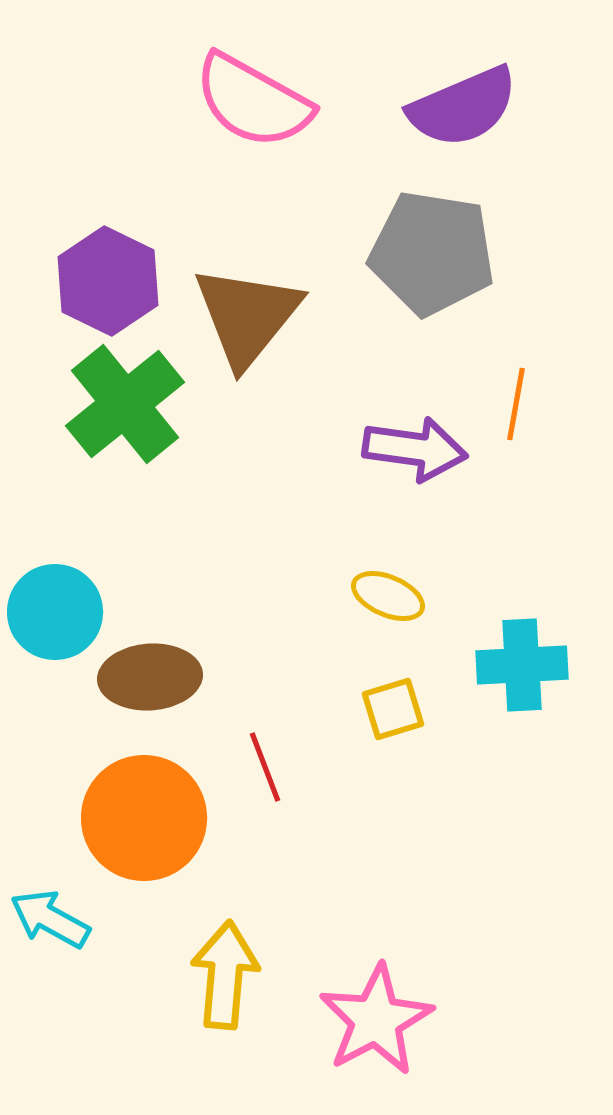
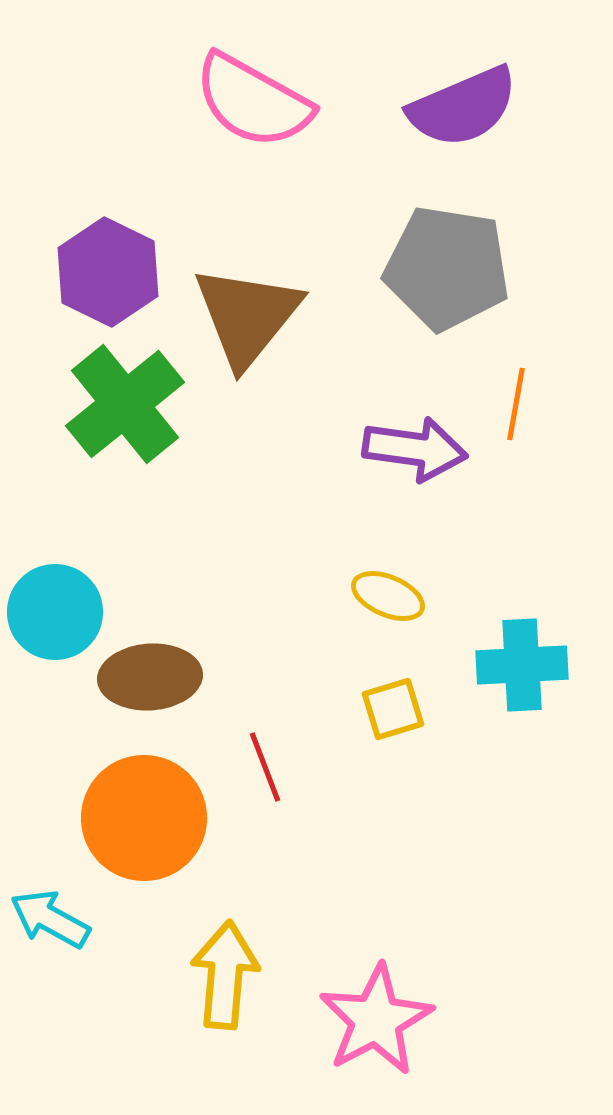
gray pentagon: moved 15 px right, 15 px down
purple hexagon: moved 9 px up
